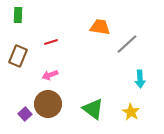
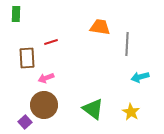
green rectangle: moved 2 px left, 1 px up
gray line: rotated 45 degrees counterclockwise
brown rectangle: moved 9 px right, 2 px down; rotated 25 degrees counterclockwise
pink arrow: moved 4 px left, 3 px down
cyan arrow: moved 2 px up; rotated 78 degrees clockwise
brown circle: moved 4 px left, 1 px down
purple square: moved 8 px down
